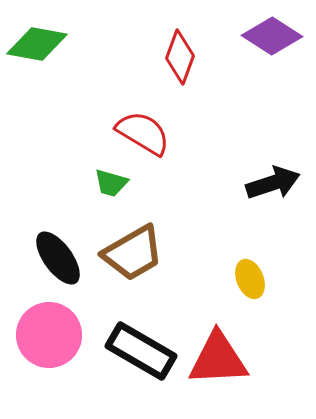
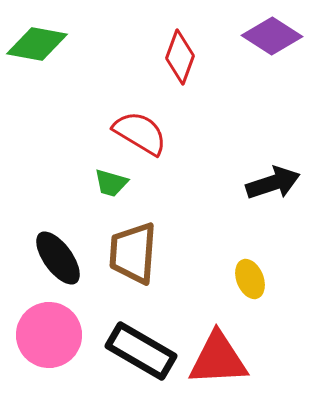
red semicircle: moved 3 px left
brown trapezoid: rotated 124 degrees clockwise
